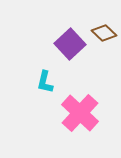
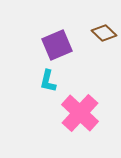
purple square: moved 13 px left, 1 px down; rotated 20 degrees clockwise
cyan L-shape: moved 3 px right, 1 px up
